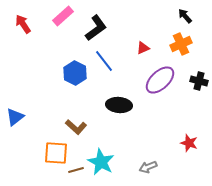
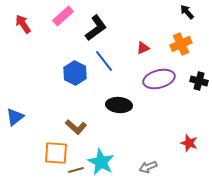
black arrow: moved 2 px right, 4 px up
purple ellipse: moved 1 px left, 1 px up; rotated 28 degrees clockwise
